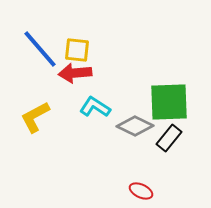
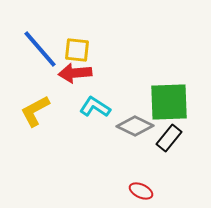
yellow L-shape: moved 6 px up
